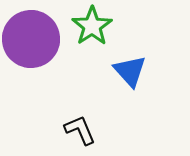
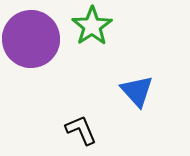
blue triangle: moved 7 px right, 20 px down
black L-shape: moved 1 px right
